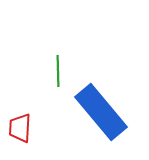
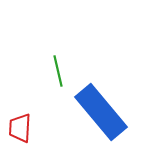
green line: rotated 12 degrees counterclockwise
